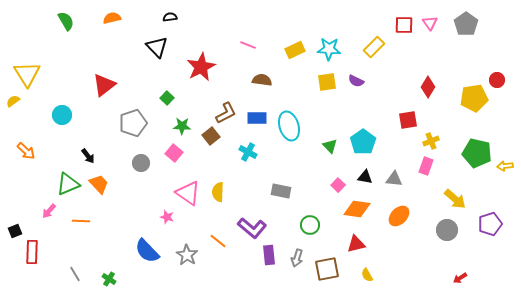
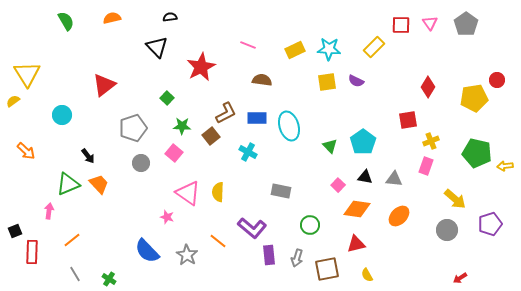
red square at (404, 25): moved 3 px left
gray pentagon at (133, 123): moved 5 px down
pink arrow at (49, 211): rotated 147 degrees clockwise
orange line at (81, 221): moved 9 px left, 19 px down; rotated 42 degrees counterclockwise
